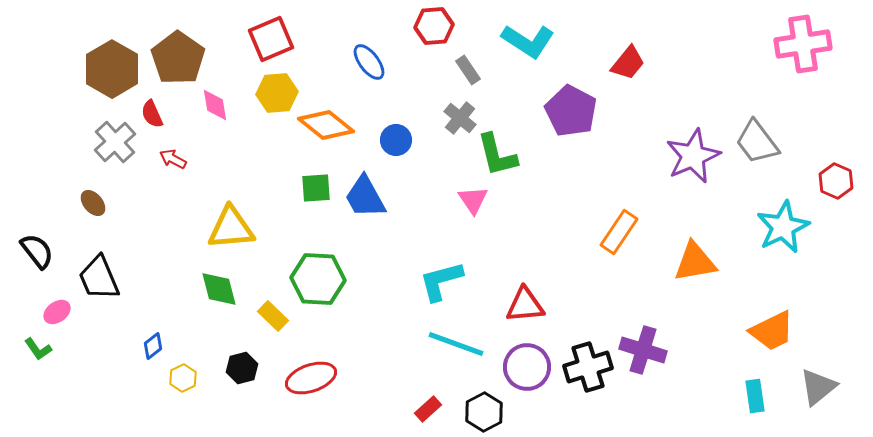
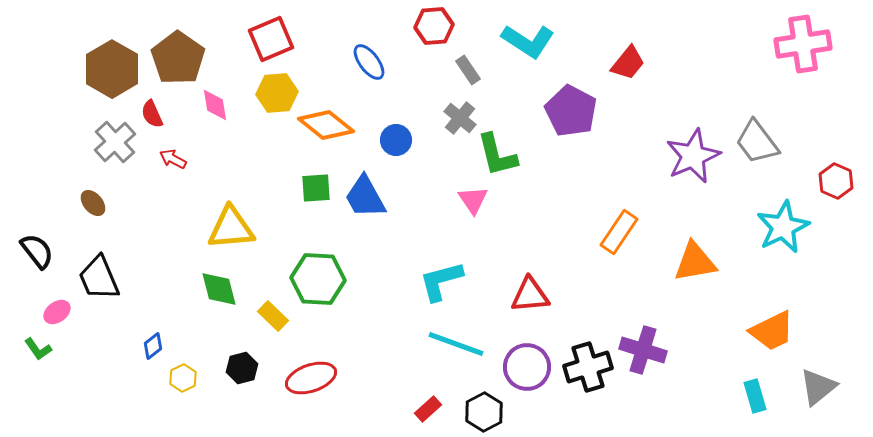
red triangle at (525, 305): moved 5 px right, 10 px up
cyan rectangle at (755, 396): rotated 8 degrees counterclockwise
